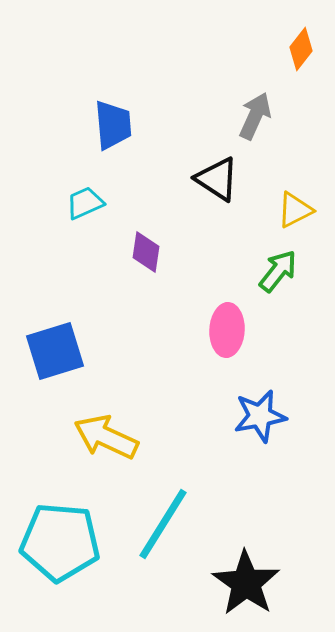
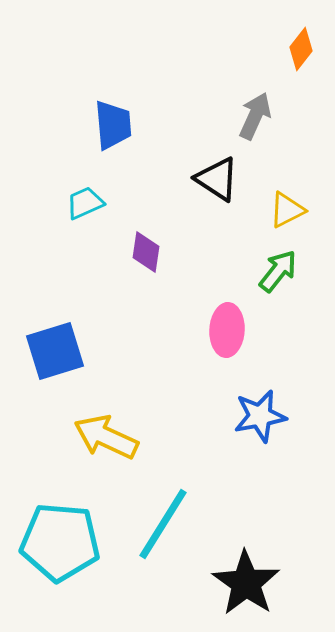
yellow triangle: moved 8 px left
